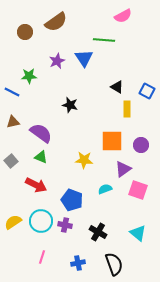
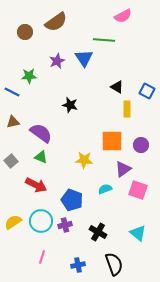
purple cross: rotated 24 degrees counterclockwise
blue cross: moved 2 px down
